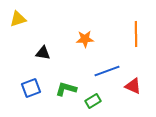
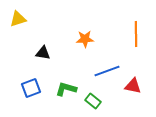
red triangle: rotated 12 degrees counterclockwise
green rectangle: rotated 70 degrees clockwise
